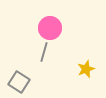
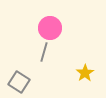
yellow star: moved 1 px left, 4 px down; rotated 12 degrees counterclockwise
